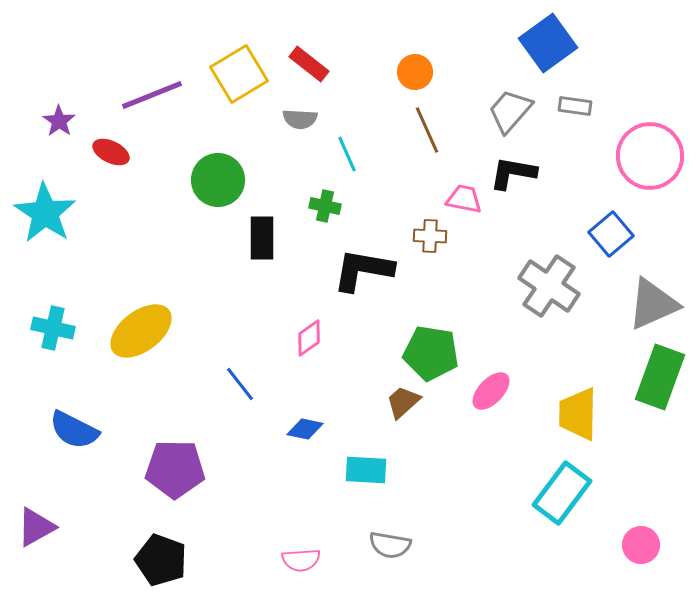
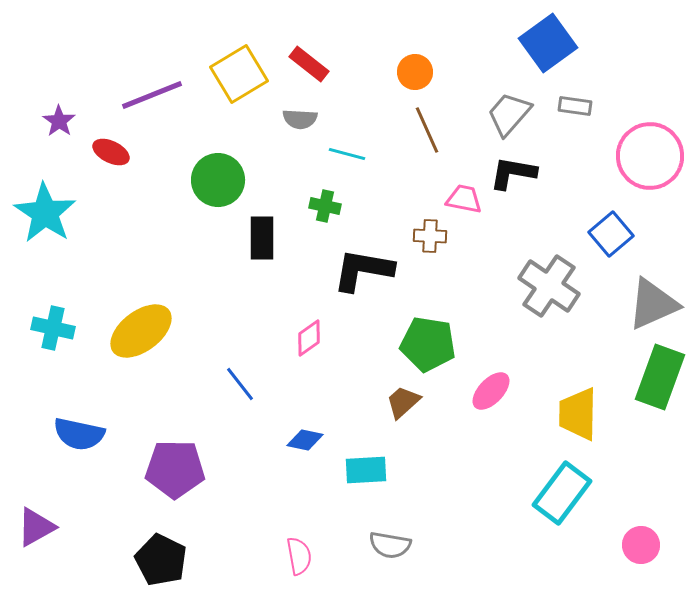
gray trapezoid at (510, 111): moved 1 px left, 3 px down
cyan line at (347, 154): rotated 51 degrees counterclockwise
green pentagon at (431, 353): moved 3 px left, 9 px up
blue diamond at (305, 429): moved 11 px down
blue semicircle at (74, 430): moved 5 px right, 4 px down; rotated 15 degrees counterclockwise
cyan rectangle at (366, 470): rotated 6 degrees counterclockwise
black pentagon at (161, 560): rotated 6 degrees clockwise
pink semicircle at (301, 560): moved 2 px left, 4 px up; rotated 96 degrees counterclockwise
